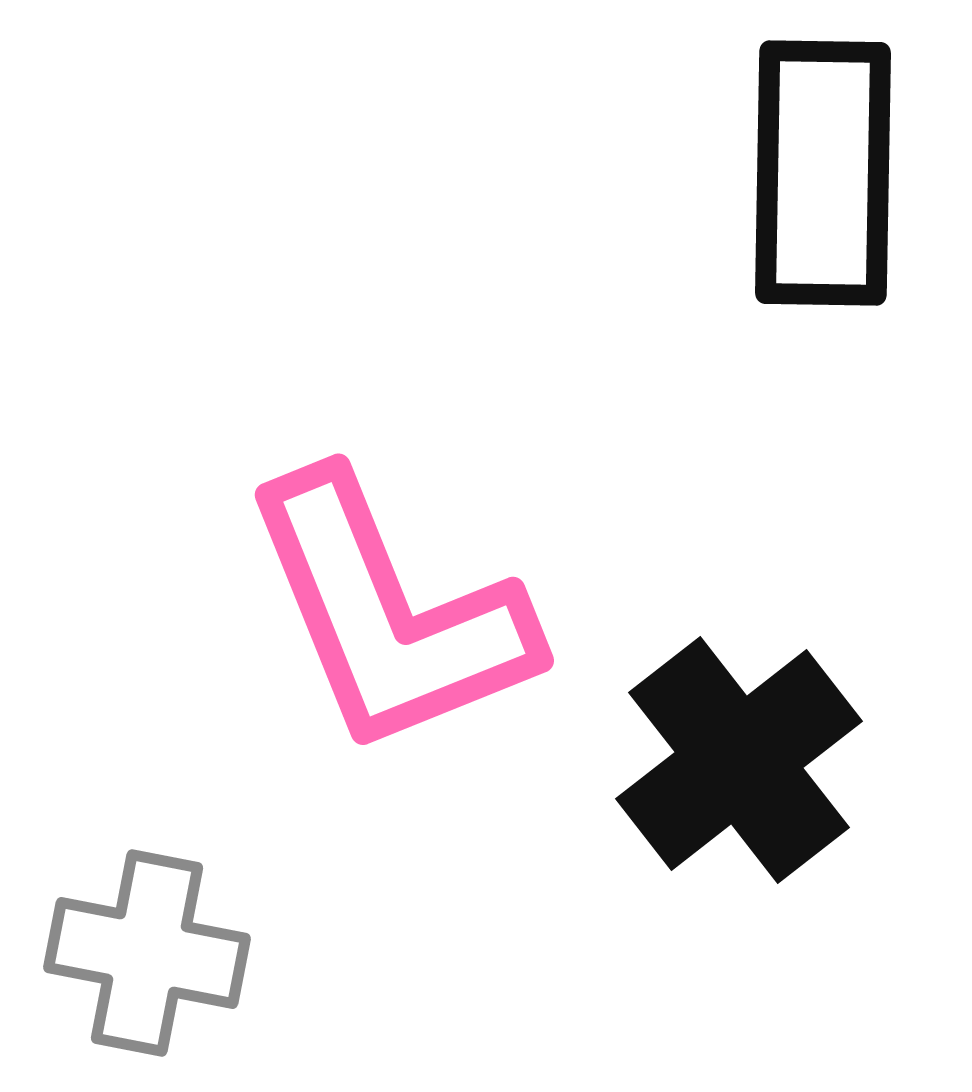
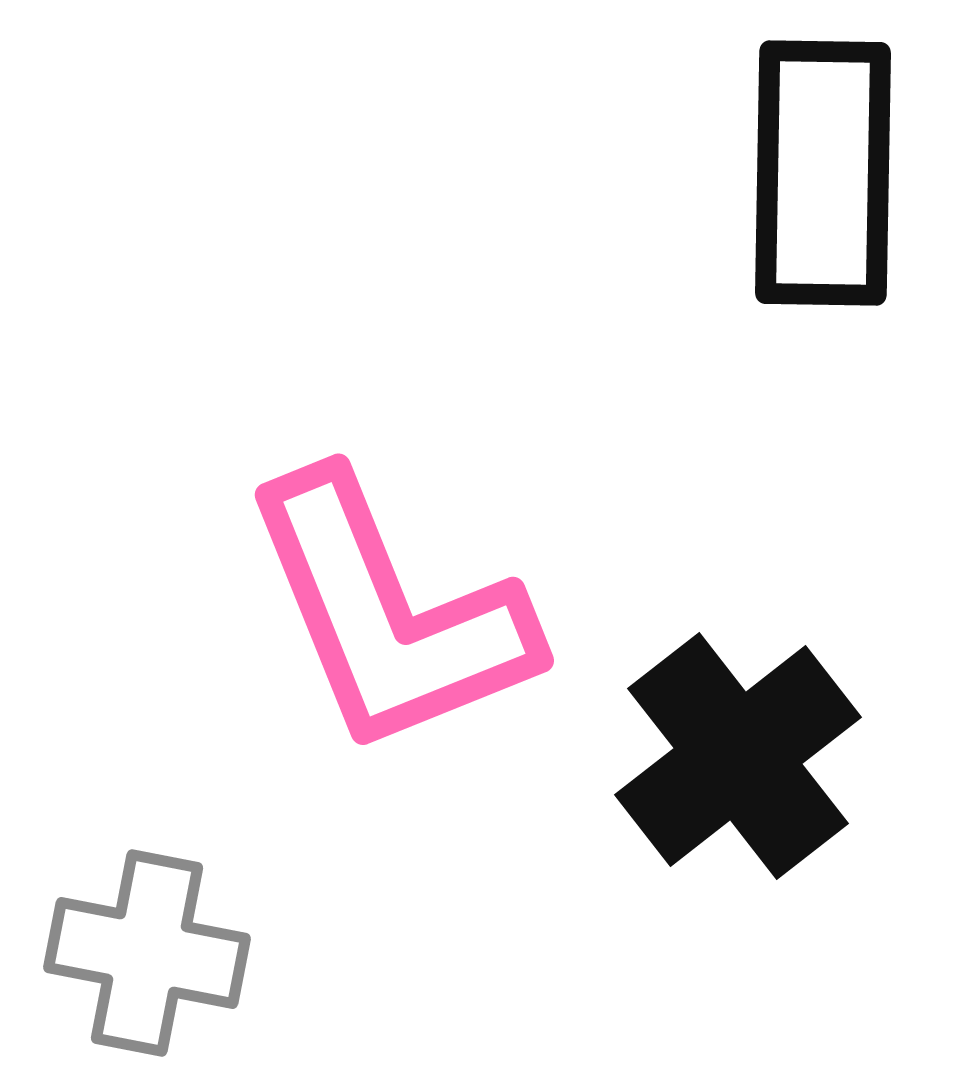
black cross: moved 1 px left, 4 px up
